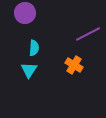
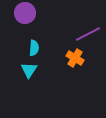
orange cross: moved 1 px right, 7 px up
